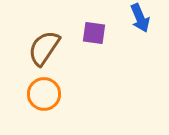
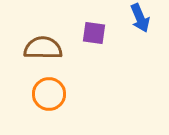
brown semicircle: moved 1 px left; rotated 57 degrees clockwise
orange circle: moved 5 px right
